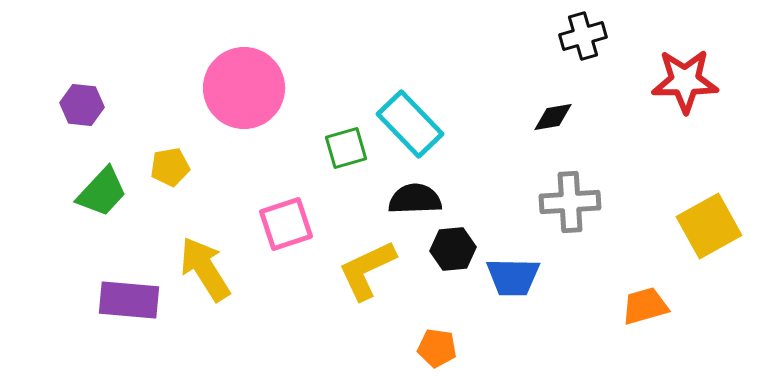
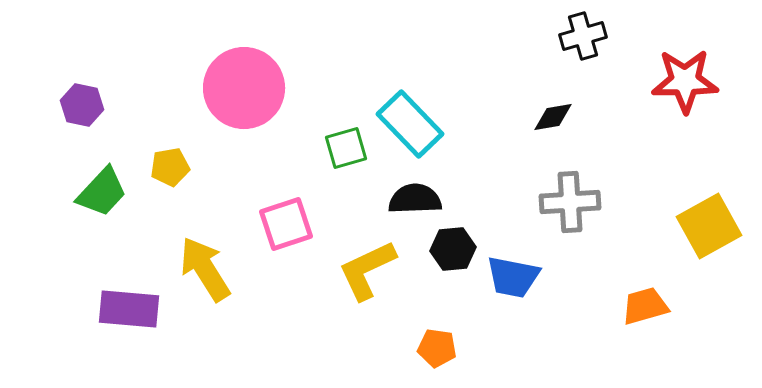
purple hexagon: rotated 6 degrees clockwise
blue trapezoid: rotated 10 degrees clockwise
purple rectangle: moved 9 px down
